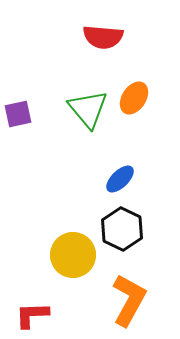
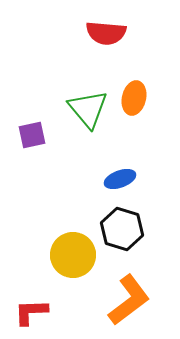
red semicircle: moved 3 px right, 4 px up
orange ellipse: rotated 20 degrees counterclockwise
purple square: moved 14 px right, 21 px down
blue ellipse: rotated 24 degrees clockwise
black hexagon: rotated 9 degrees counterclockwise
orange L-shape: rotated 24 degrees clockwise
red L-shape: moved 1 px left, 3 px up
